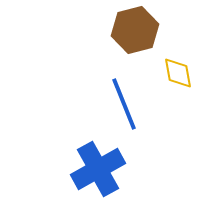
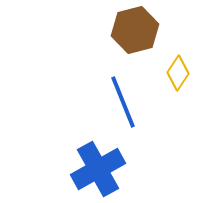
yellow diamond: rotated 44 degrees clockwise
blue line: moved 1 px left, 2 px up
